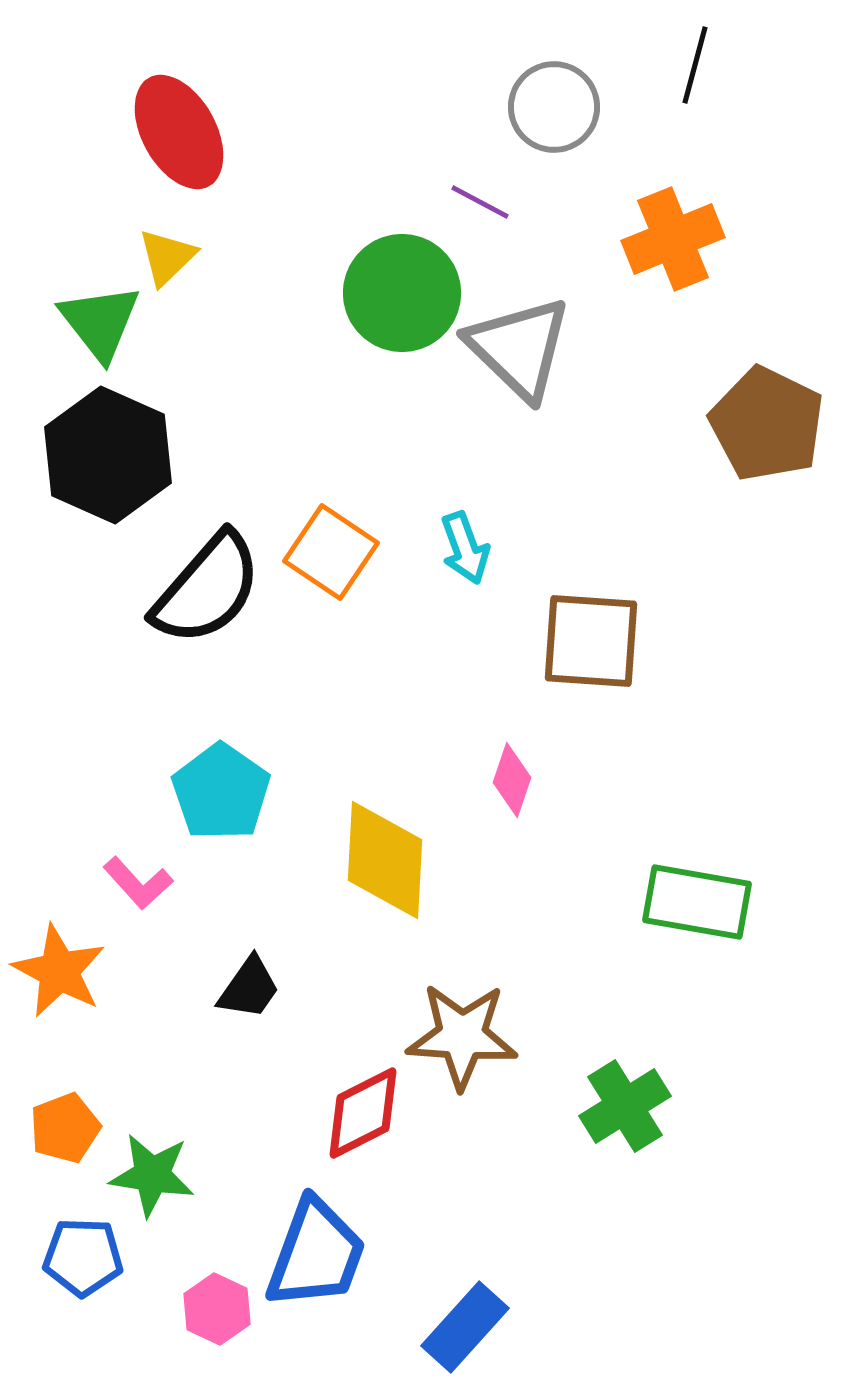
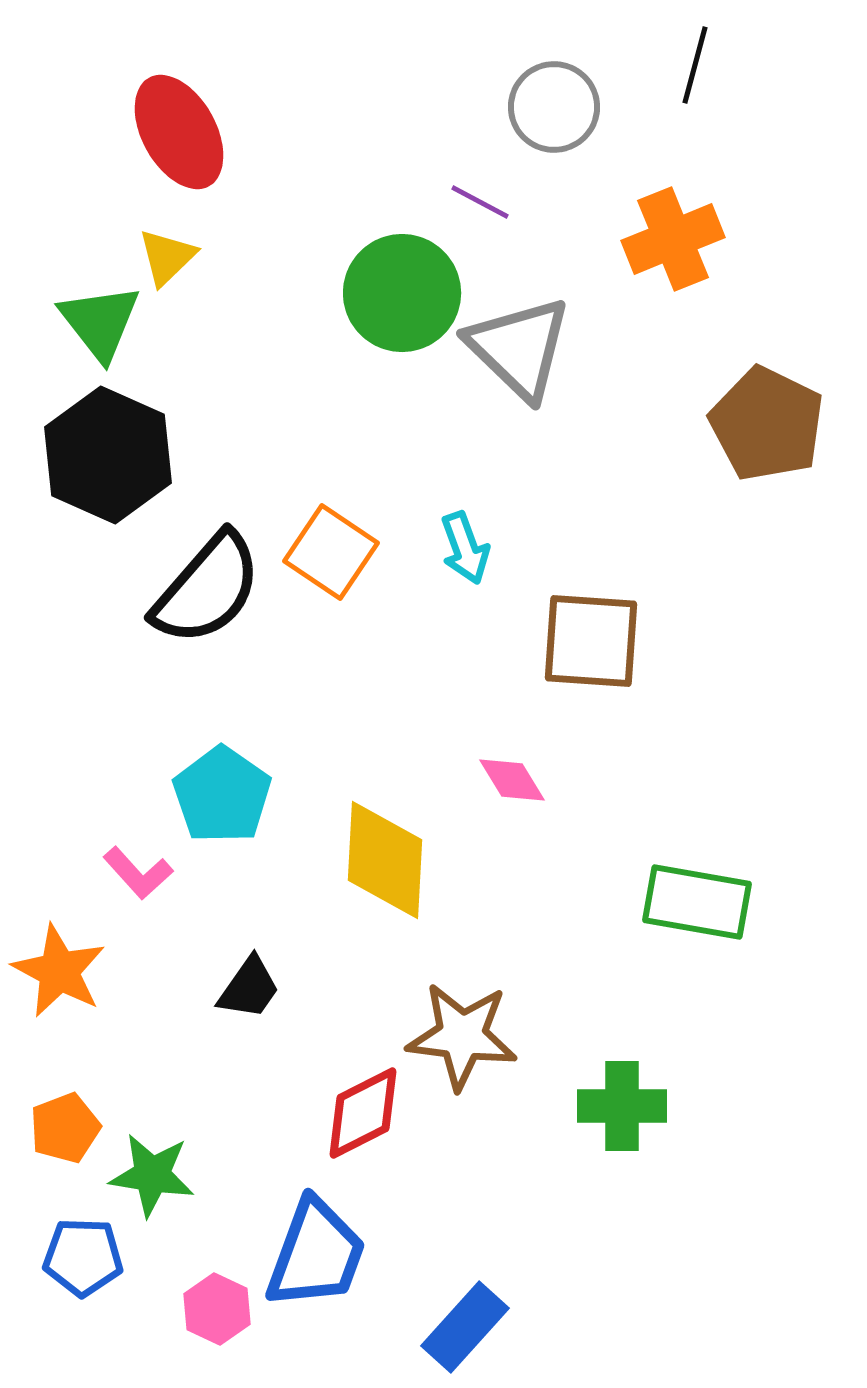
pink diamond: rotated 50 degrees counterclockwise
cyan pentagon: moved 1 px right, 3 px down
pink L-shape: moved 10 px up
brown star: rotated 3 degrees clockwise
green cross: moved 3 px left; rotated 32 degrees clockwise
